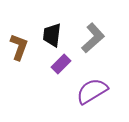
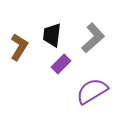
brown L-shape: rotated 12 degrees clockwise
